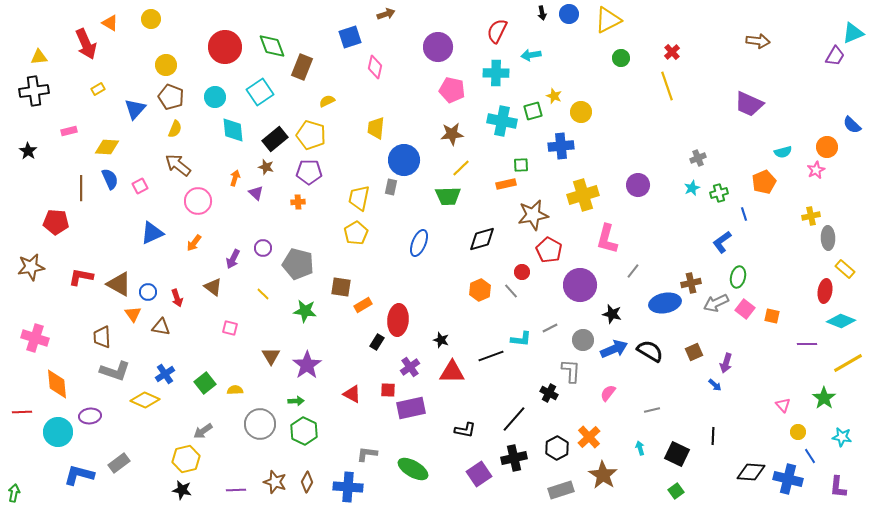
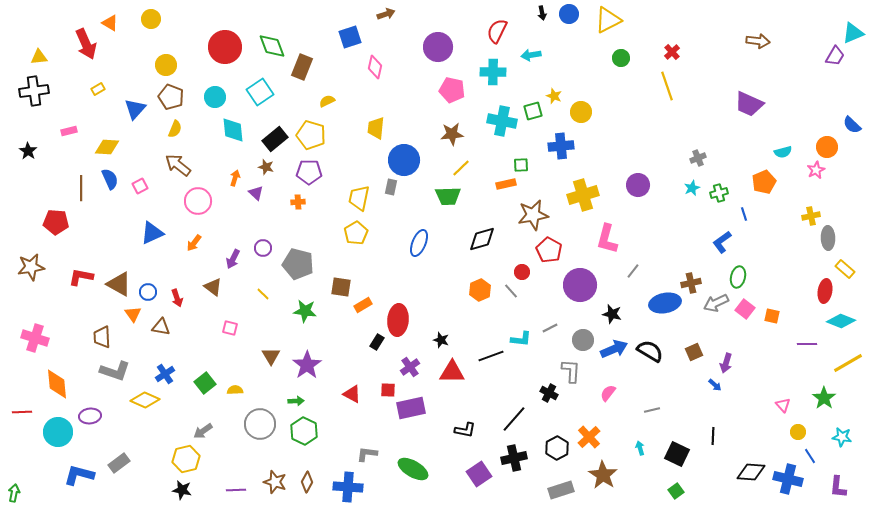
cyan cross at (496, 73): moved 3 px left, 1 px up
